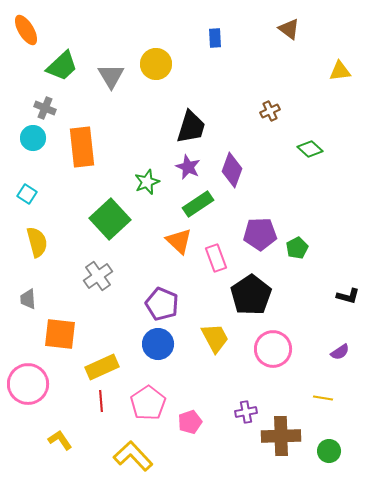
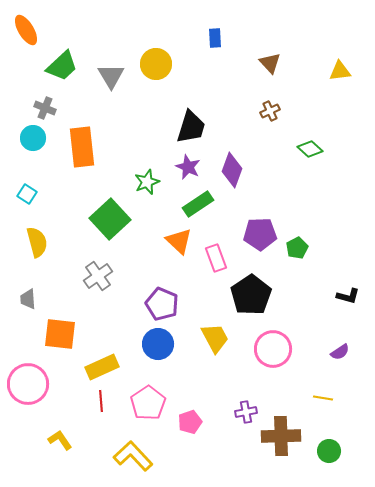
brown triangle at (289, 29): moved 19 px left, 34 px down; rotated 10 degrees clockwise
